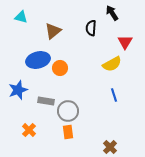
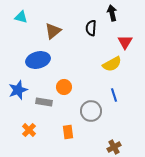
black arrow: rotated 21 degrees clockwise
orange circle: moved 4 px right, 19 px down
gray rectangle: moved 2 px left, 1 px down
gray circle: moved 23 px right
brown cross: moved 4 px right; rotated 16 degrees clockwise
